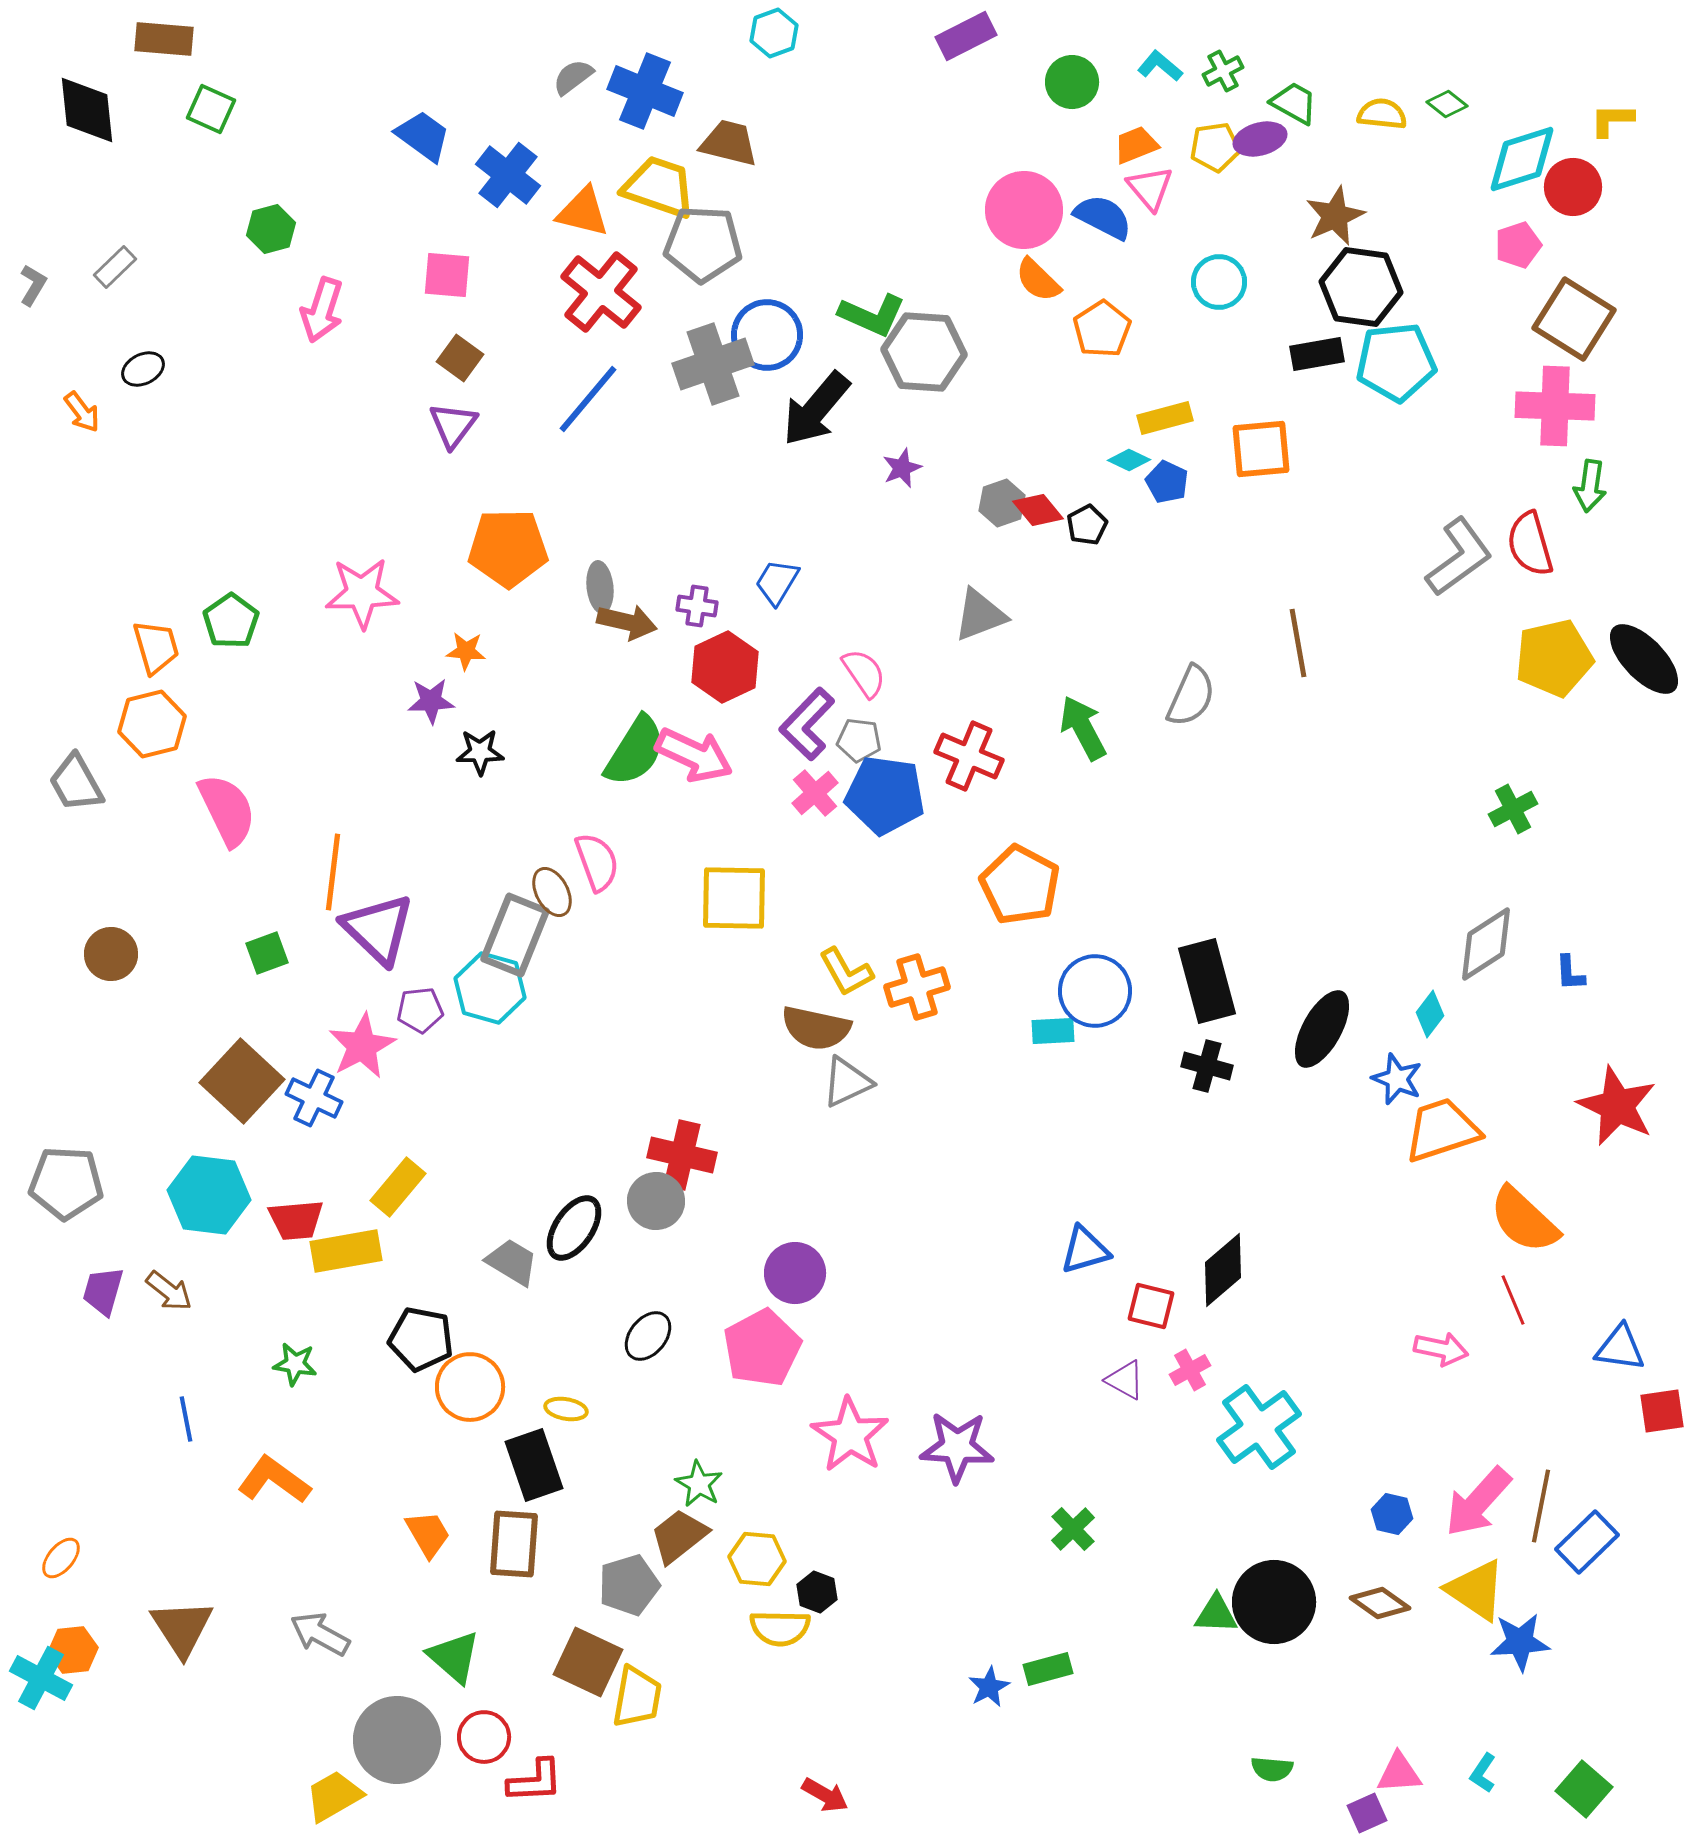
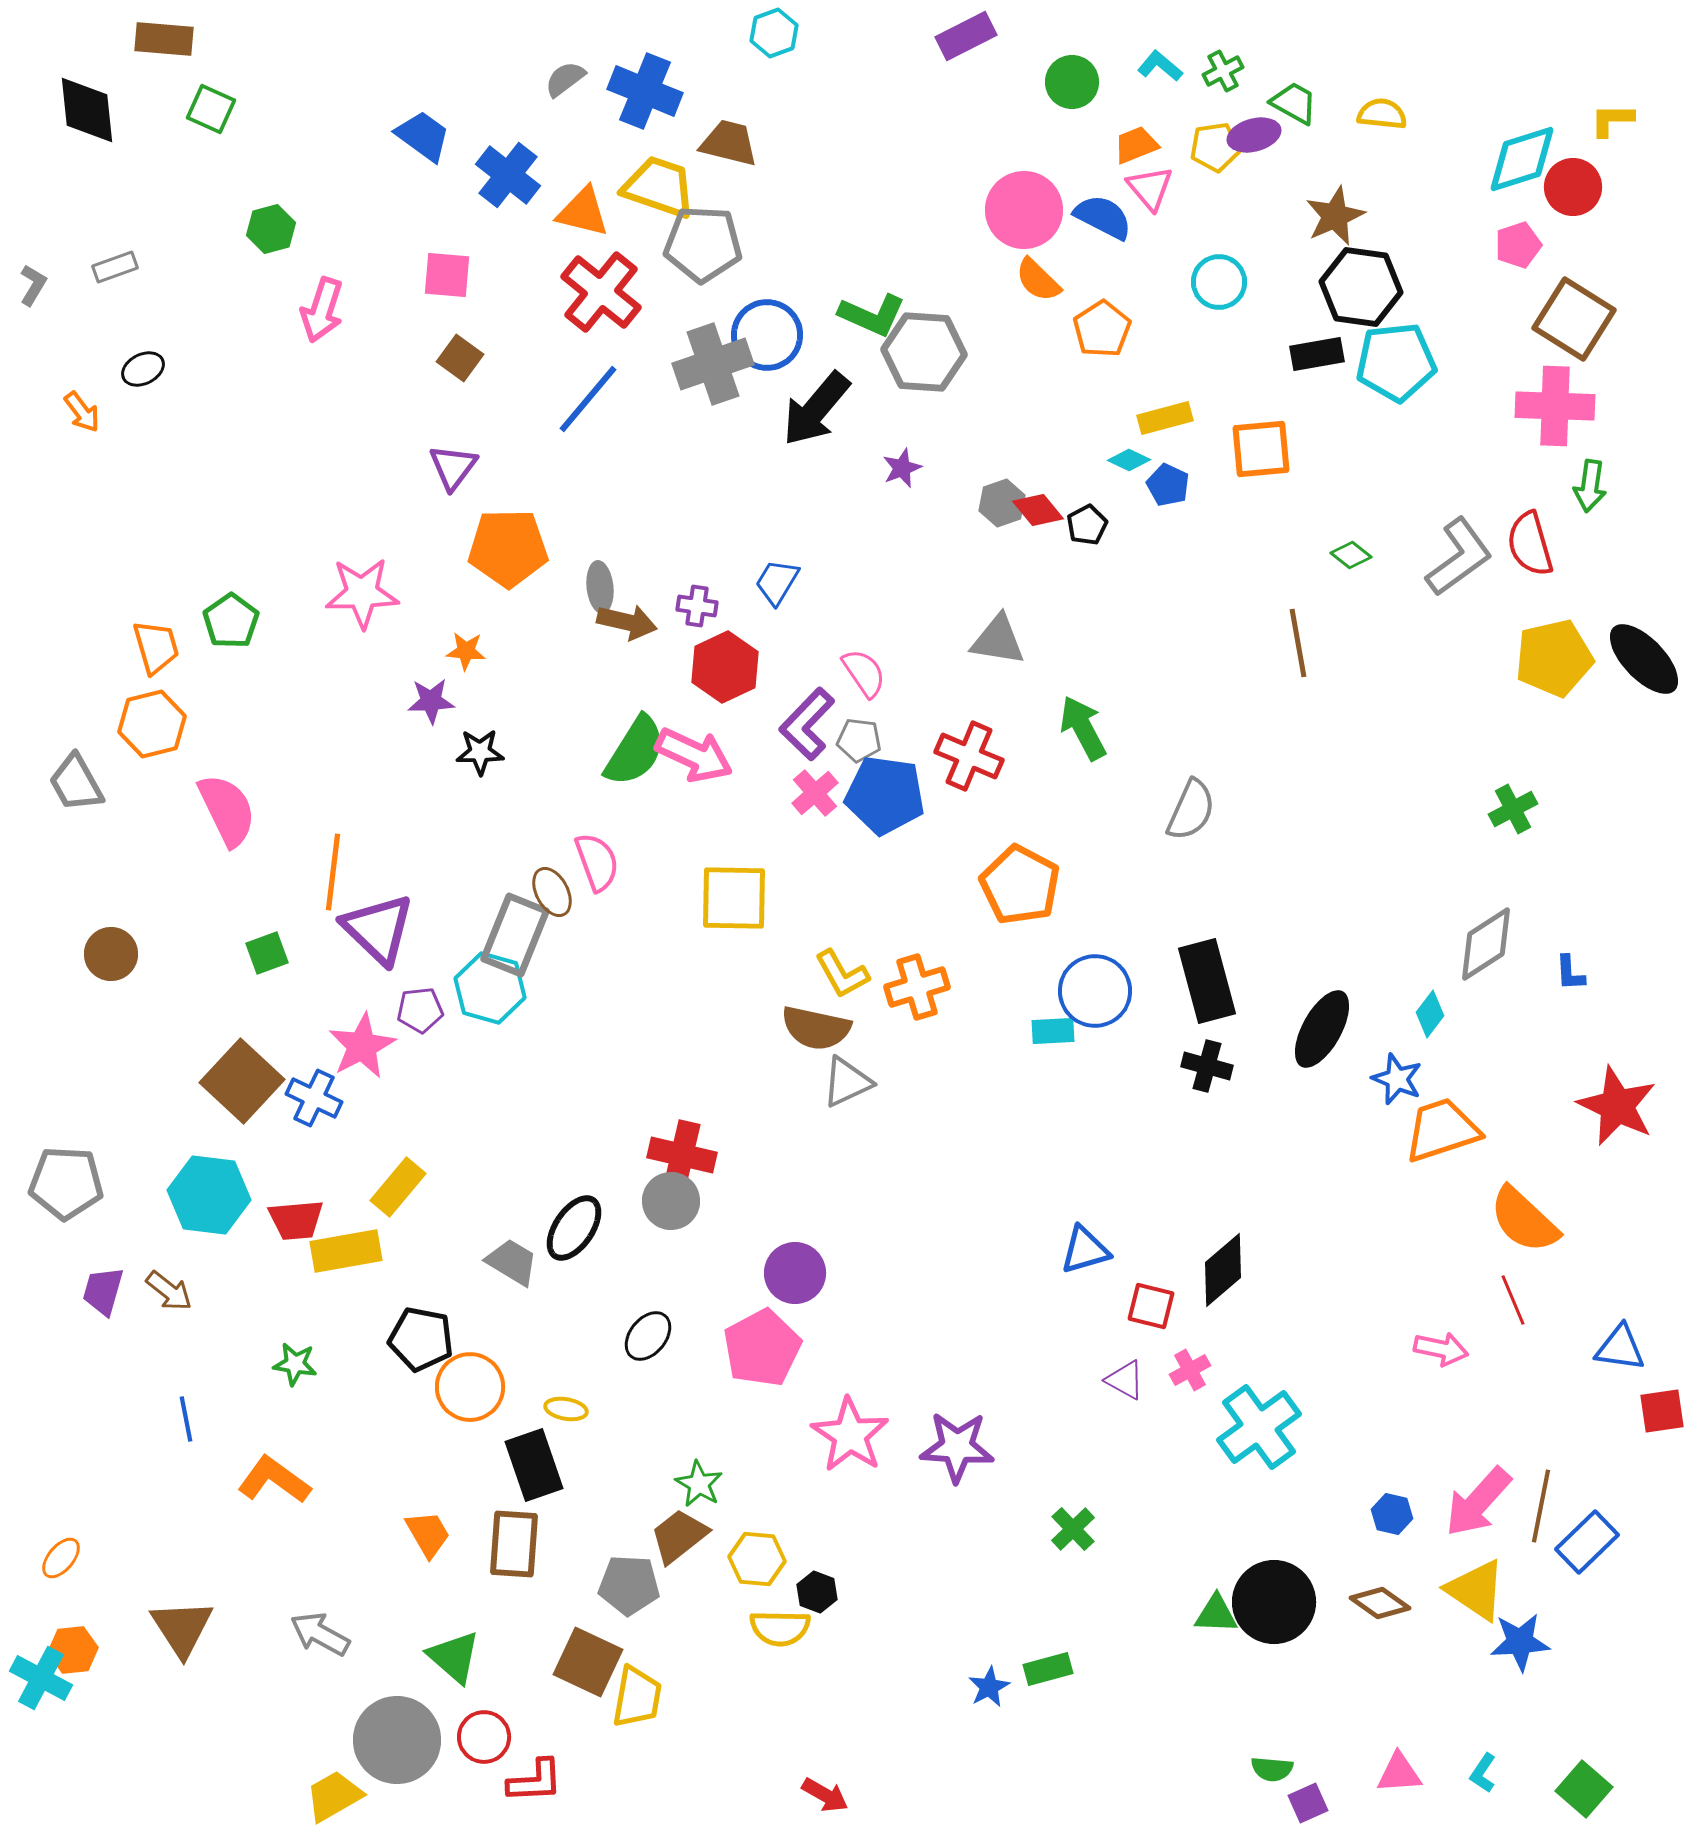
gray semicircle at (573, 77): moved 8 px left, 2 px down
green diamond at (1447, 104): moved 96 px left, 451 px down
purple ellipse at (1260, 139): moved 6 px left, 4 px up
gray rectangle at (115, 267): rotated 24 degrees clockwise
purple triangle at (453, 425): moved 42 px down
blue pentagon at (1167, 482): moved 1 px right, 3 px down
gray triangle at (980, 615): moved 18 px right, 25 px down; rotated 30 degrees clockwise
gray semicircle at (1191, 696): moved 114 px down
yellow L-shape at (846, 972): moved 4 px left, 2 px down
gray circle at (656, 1201): moved 15 px right
gray pentagon at (629, 1585): rotated 20 degrees clockwise
purple square at (1367, 1813): moved 59 px left, 10 px up
